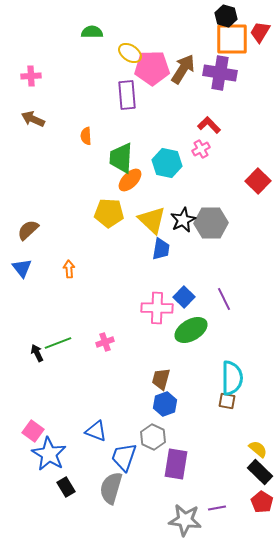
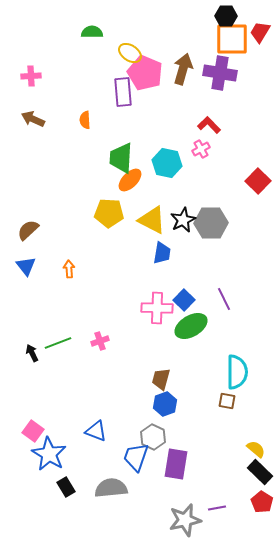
black hexagon at (226, 16): rotated 15 degrees counterclockwise
pink pentagon at (152, 68): moved 7 px left, 5 px down; rotated 24 degrees clockwise
brown arrow at (183, 69): rotated 16 degrees counterclockwise
purple rectangle at (127, 95): moved 4 px left, 3 px up
orange semicircle at (86, 136): moved 1 px left, 16 px up
yellow triangle at (152, 220): rotated 16 degrees counterclockwise
blue trapezoid at (161, 249): moved 1 px right, 4 px down
blue triangle at (22, 268): moved 4 px right, 2 px up
blue square at (184, 297): moved 3 px down
green ellipse at (191, 330): moved 4 px up
pink cross at (105, 342): moved 5 px left, 1 px up
black arrow at (37, 353): moved 5 px left
cyan semicircle at (232, 378): moved 5 px right, 6 px up
yellow semicircle at (258, 449): moved 2 px left
blue trapezoid at (124, 457): moved 12 px right
gray semicircle at (111, 488): rotated 68 degrees clockwise
gray star at (185, 520): rotated 20 degrees counterclockwise
